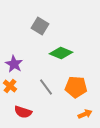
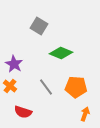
gray square: moved 1 px left
orange arrow: rotated 48 degrees counterclockwise
